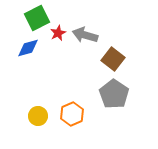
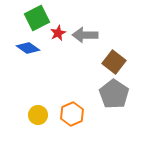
gray arrow: rotated 15 degrees counterclockwise
blue diamond: rotated 50 degrees clockwise
brown square: moved 1 px right, 3 px down
yellow circle: moved 1 px up
